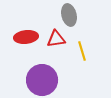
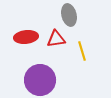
purple circle: moved 2 px left
